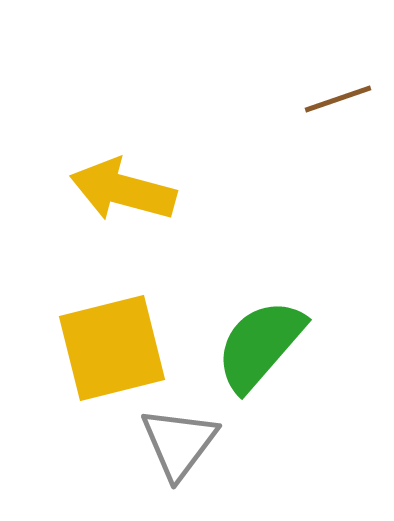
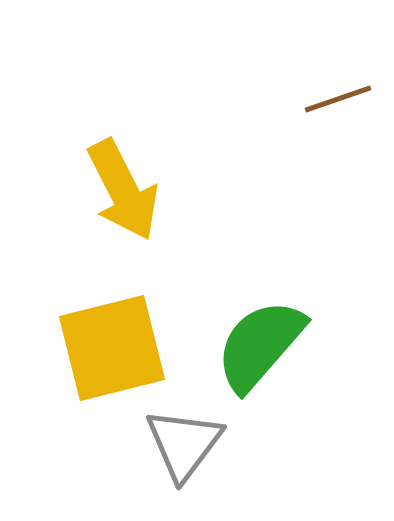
yellow arrow: rotated 132 degrees counterclockwise
gray triangle: moved 5 px right, 1 px down
